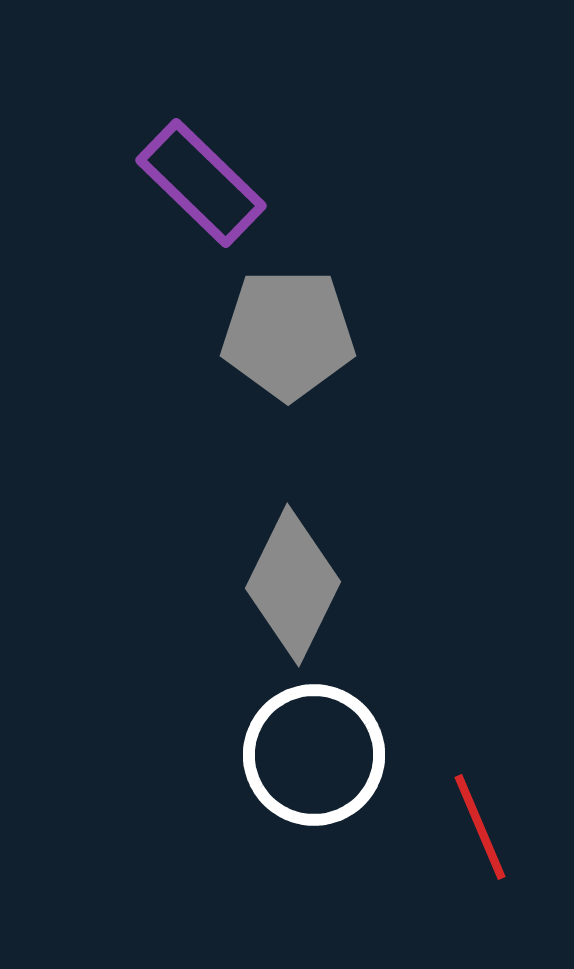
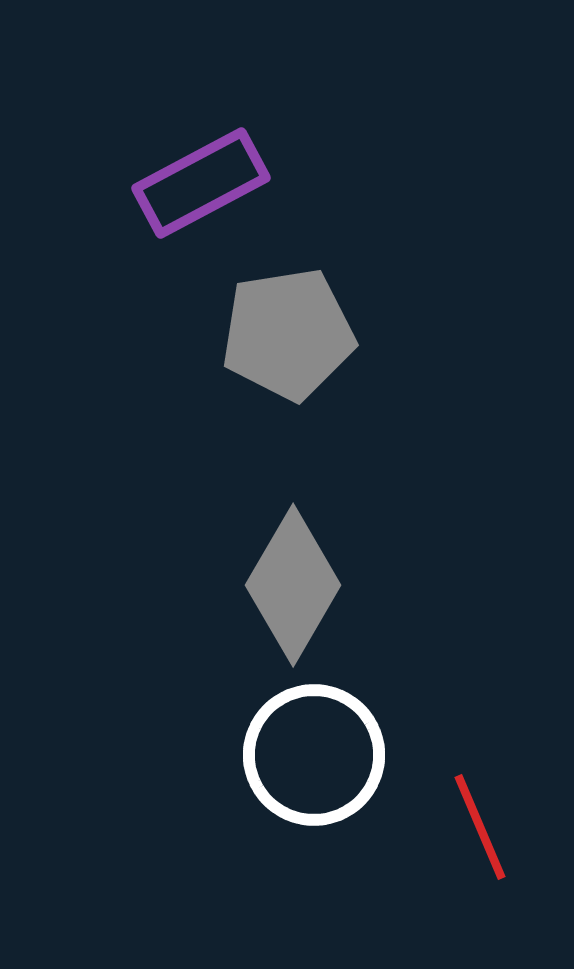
purple rectangle: rotated 72 degrees counterclockwise
gray pentagon: rotated 9 degrees counterclockwise
gray diamond: rotated 4 degrees clockwise
